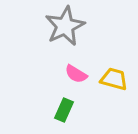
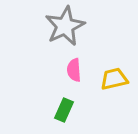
pink semicircle: moved 2 px left, 4 px up; rotated 55 degrees clockwise
yellow trapezoid: rotated 28 degrees counterclockwise
